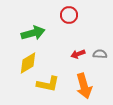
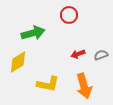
gray semicircle: moved 1 px right, 1 px down; rotated 24 degrees counterclockwise
yellow diamond: moved 10 px left, 1 px up
